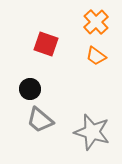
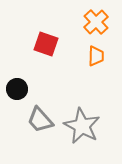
orange trapezoid: rotated 125 degrees counterclockwise
black circle: moved 13 px left
gray trapezoid: rotated 8 degrees clockwise
gray star: moved 10 px left, 6 px up; rotated 12 degrees clockwise
